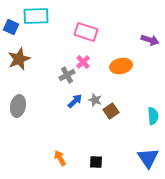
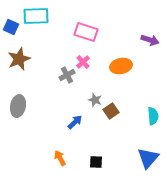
blue arrow: moved 21 px down
blue triangle: rotated 15 degrees clockwise
